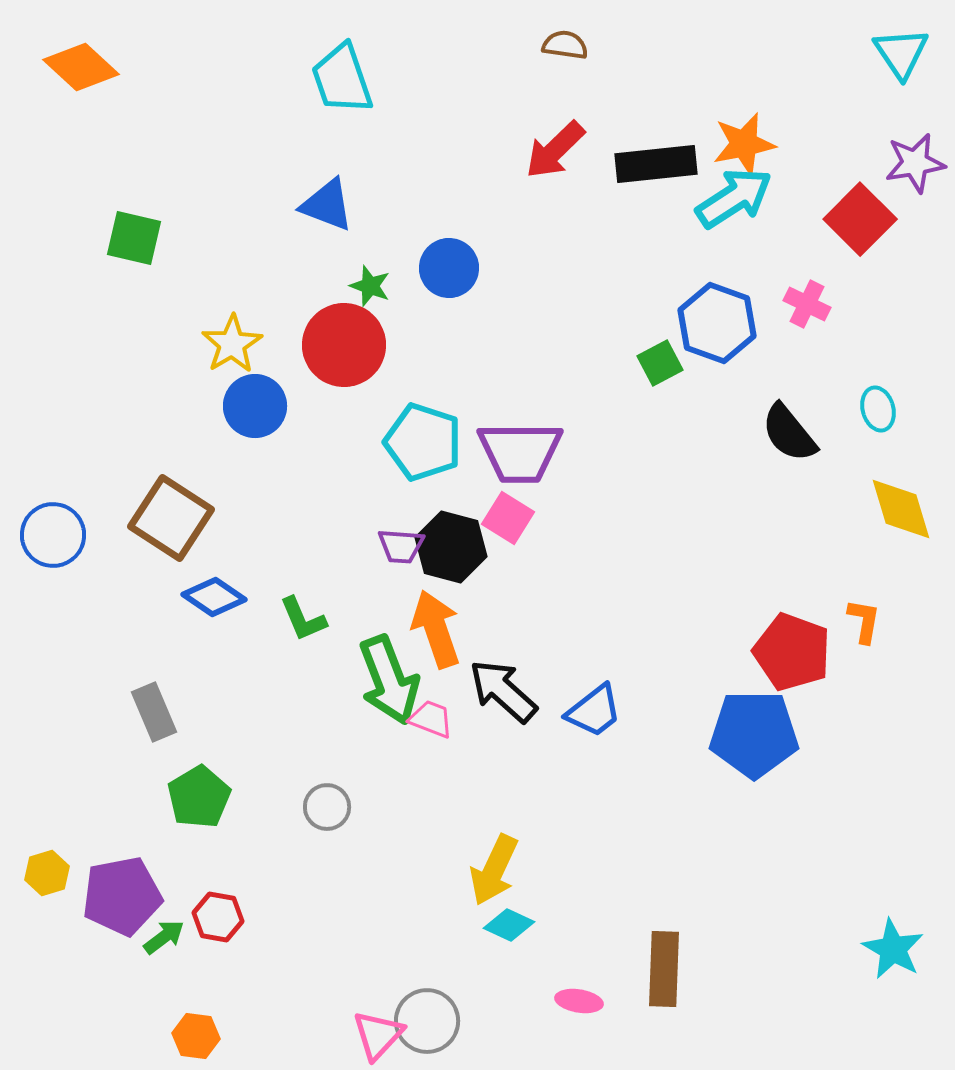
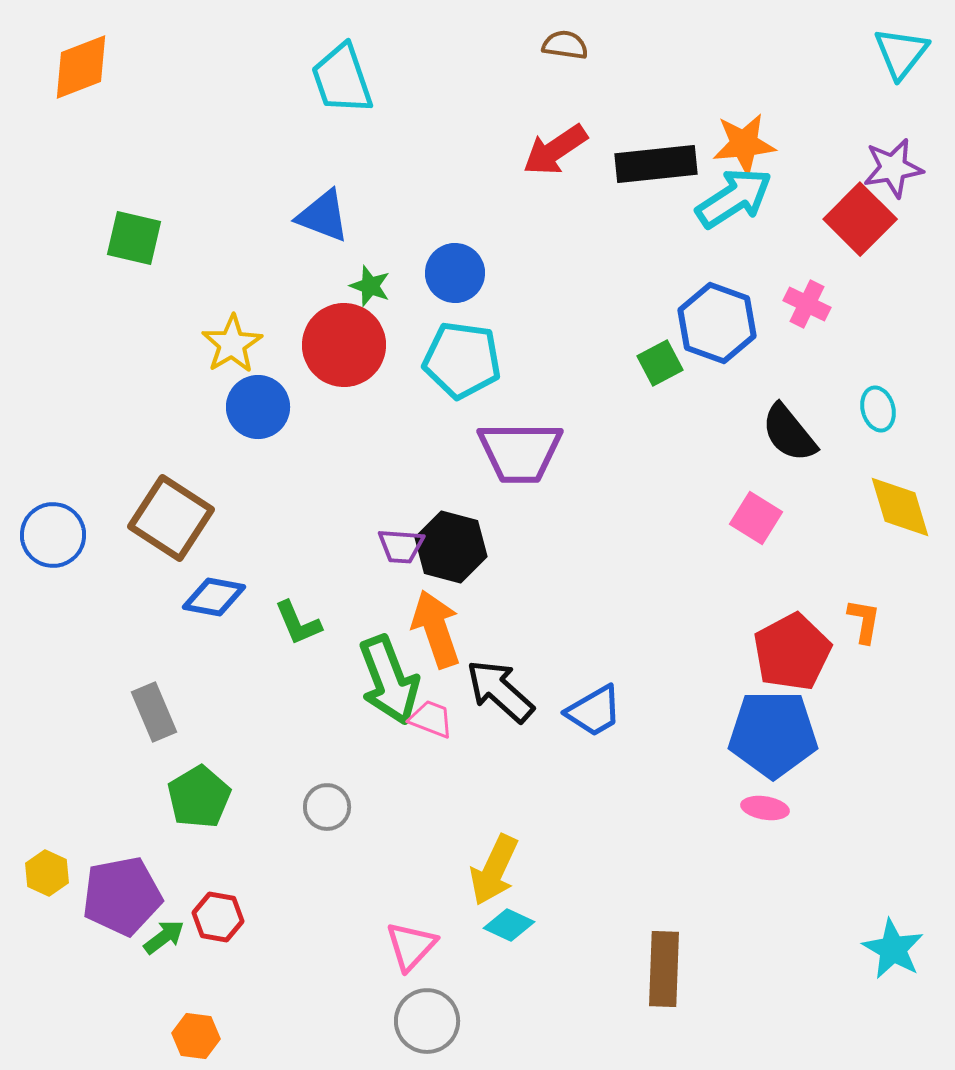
cyan triangle at (901, 53): rotated 12 degrees clockwise
orange diamond at (81, 67): rotated 64 degrees counterclockwise
orange star at (744, 144): rotated 6 degrees clockwise
red arrow at (555, 150): rotated 10 degrees clockwise
purple star at (915, 163): moved 22 px left, 5 px down
blue triangle at (327, 205): moved 4 px left, 11 px down
blue circle at (449, 268): moved 6 px right, 5 px down
blue circle at (255, 406): moved 3 px right, 1 px down
cyan pentagon at (423, 442): moved 39 px right, 82 px up; rotated 10 degrees counterclockwise
yellow diamond at (901, 509): moved 1 px left, 2 px up
pink square at (508, 518): moved 248 px right
blue diamond at (214, 597): rotated 24 degrees counterclockwise
green L-shape at (303, 619): moved 5 px left, 4 px down
red pentagon at (792, 652): rotated 24 degrees clockwise
black arrow at (503, 691): moved 3 px left
blue trapezoid at (594, 711): rotated 8 degrees clockwise
blue pentagon at (754, 734): moved 19 px right
yellow hexagon at (47, 873): rotated 18 degrees counterclockwise
pink ellipse at (579, 1001): moved 186 px right, 193 px up
pink triangle at (378, 1035): moved 33 px right, 89 px up
